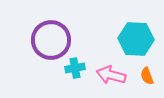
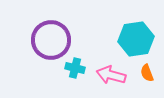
cyan hexagon: rotated 12 degrees counterclockwise
cyan cross: rotated 24 degrees clockwise
orange semicircle: moved 3 px up
